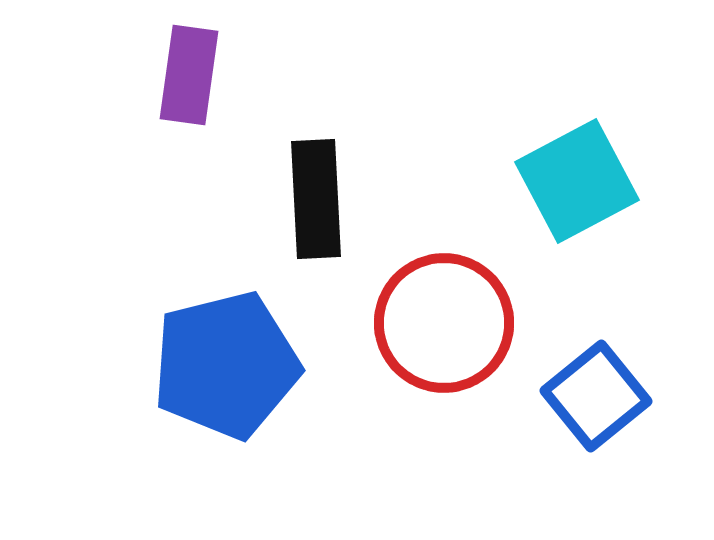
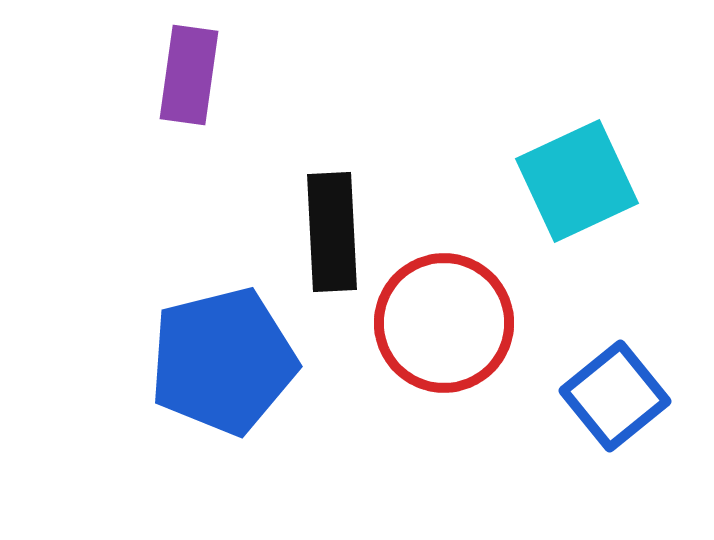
cyan square: rotated 3 degrees clockwise
black rectangle: moved 16 px right, 33 px down
blue pentagon: moved 3 px left, 4 px up
blue square: moved 19 px right
